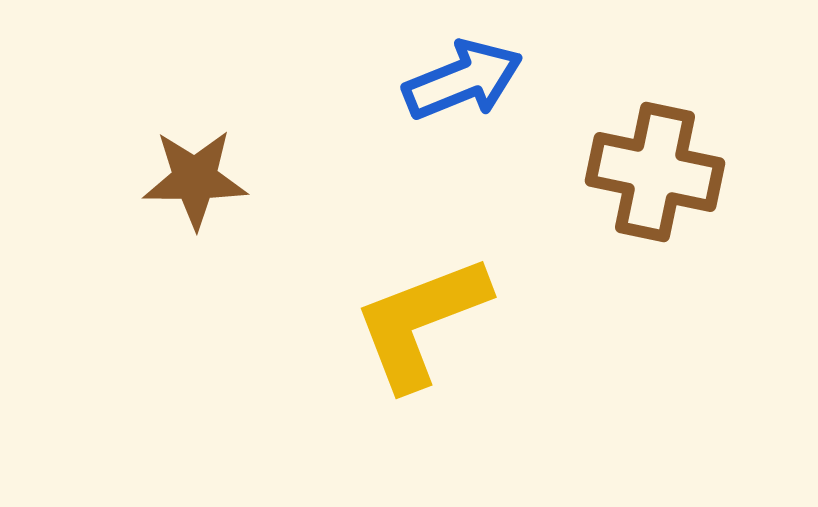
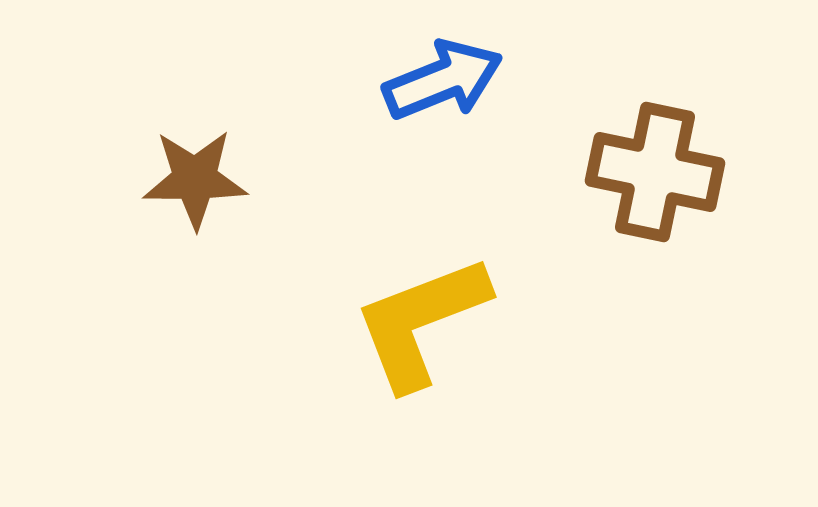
blue arrow: moved 20 px left
